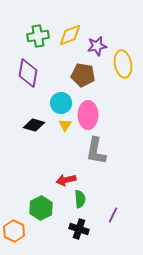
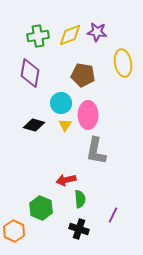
purple star: moved 14 px up; rotated 18 degrees clockwise
yellow ellipse: moved 1 px up
purple diamond: moved 2 px right
green hexagon: rotated 10 degrees counterclockwise
